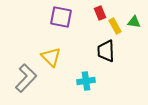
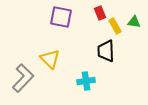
yellow triangle: moved 1 px left, 2 px down
gray L-shape: moved 3 px left
